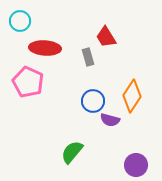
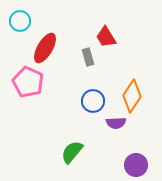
red ellipse: rotated 64 degrees counterclockwise
purple semicircle: moved 6 px right, 3 px down; rotated 18 degrees counterclockwise
